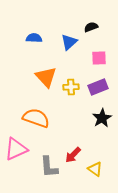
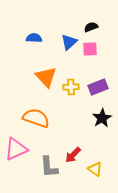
pink square: moved 9 px left, 9 px up
